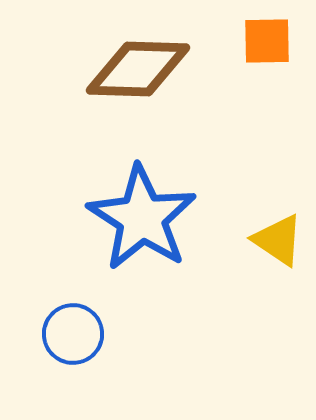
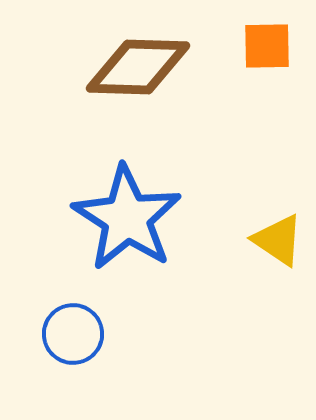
orange square: moved 5 px down
brown diamond: moved 2 px up
blue star: moved 15 px left
